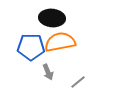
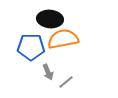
black ellipse: moved 2 px left, 1 px down
orange semicircle: moved 3 px right, 3 px up
gray line: moved 12 px left
